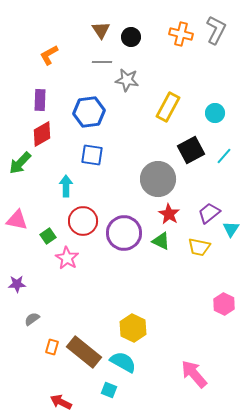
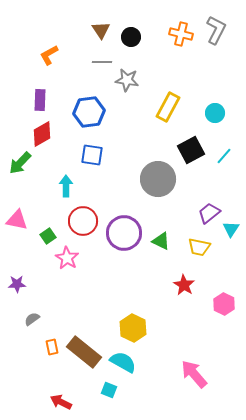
red star: moved 15 px right, 71 px down
orange rectangle: rotated 28 degrees counterclockwise
